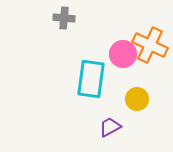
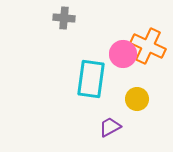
orange cross: moved 2 px left, 1 px down
